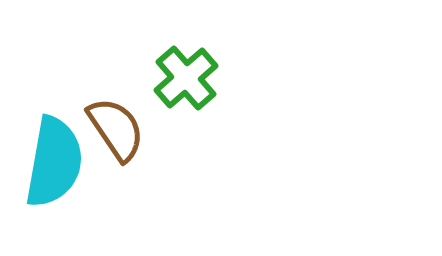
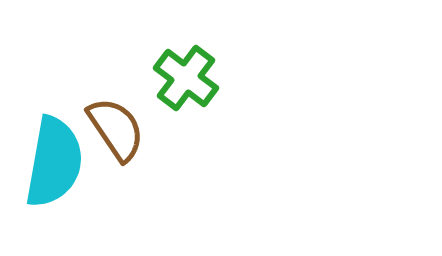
green cross: rotated 12 degrees counterclockwise
